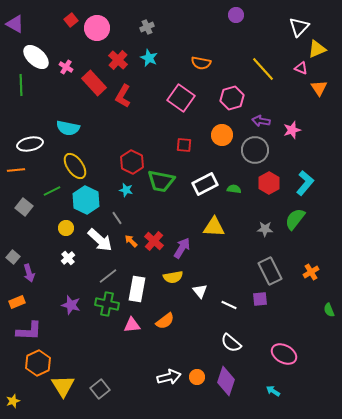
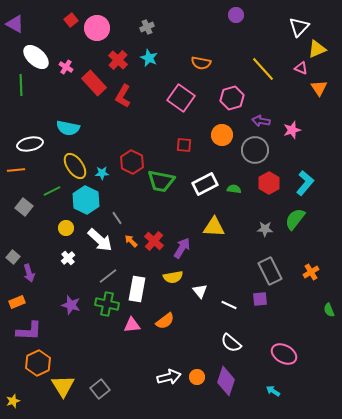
cyan star at (126, 190): moved 24 px left, 17 px up; rotated 16 degrees counterclockwise
